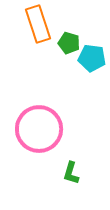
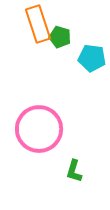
green pentagon: moved 9 px left, 6 px up
green L-shape: moved 3 px right, 2 px up
